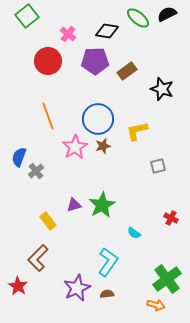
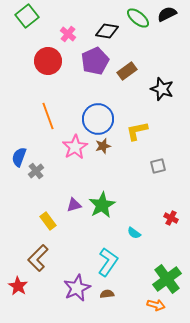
purple pentagon: rotated 24 degrees counterclockwise
